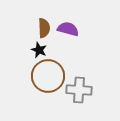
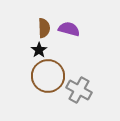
purple semicircle: moved 1 px right
black star: rotated 14 degrees clockwise
gray cross: rotated 25 degrees clockwise
